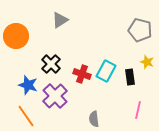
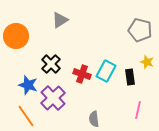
purple cross: moved 2 px left, 2 px down
